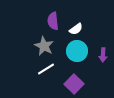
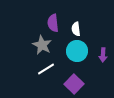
purple semicircle: moved 2 px down
white semicircle: rotated 120 degrees clockwise
gray star: moved 2 px left, 1 px up
